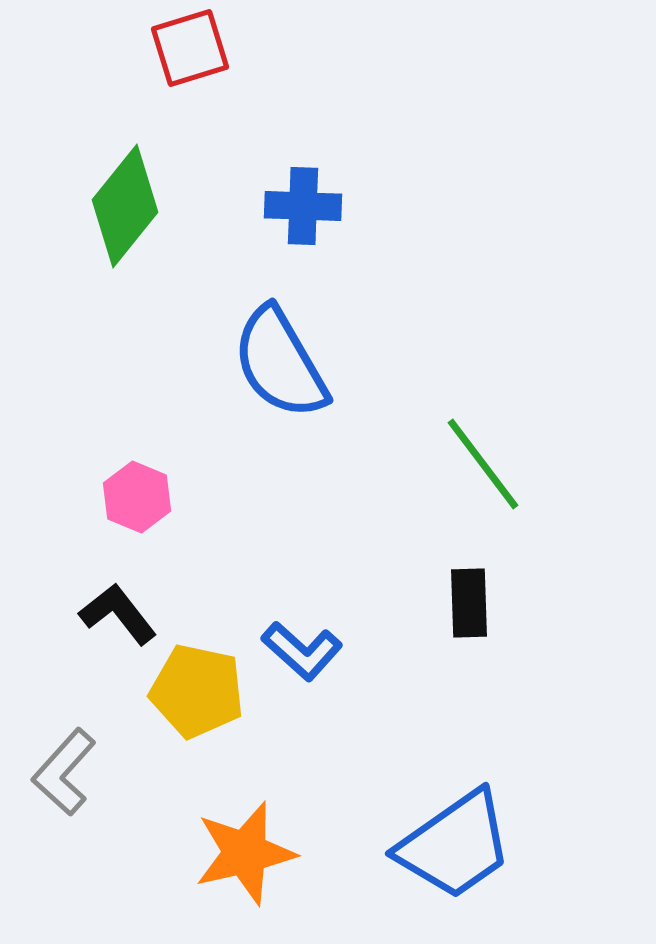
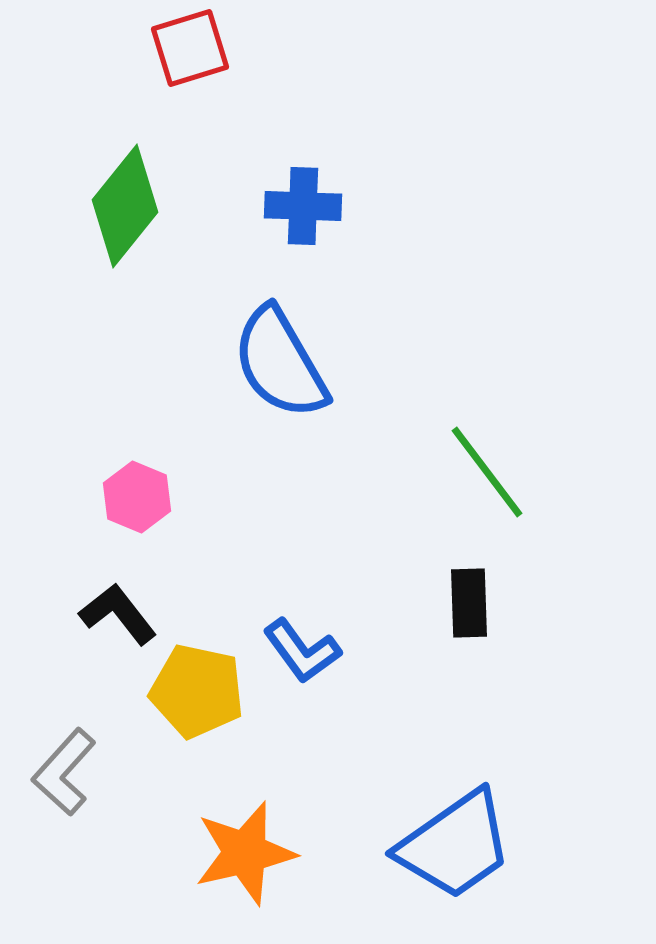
green line: moved 4 px right, 8 px down
blue L-shape: rotated 12 degrees clockwise
